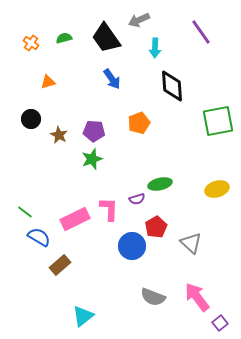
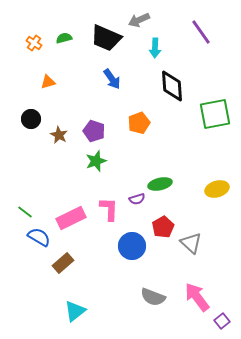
black trapezoid: rotated 32 degrees counterclockwise
orange cross: moved 3 px right
green square: moved 3 px left, 7 px up
purple pentagon: rotated 15 degrees clockwise
green star: moved 4 px right, 2 px down
pink rectangle: moved 4 px left, 1 px up
red pentagon: moved 7 px right
brown rectangle: moved 3 px right, 2 px up
cyan triangle: moved 8 px left, 5 px up
purple square: moved 2 px right, 2 px up
